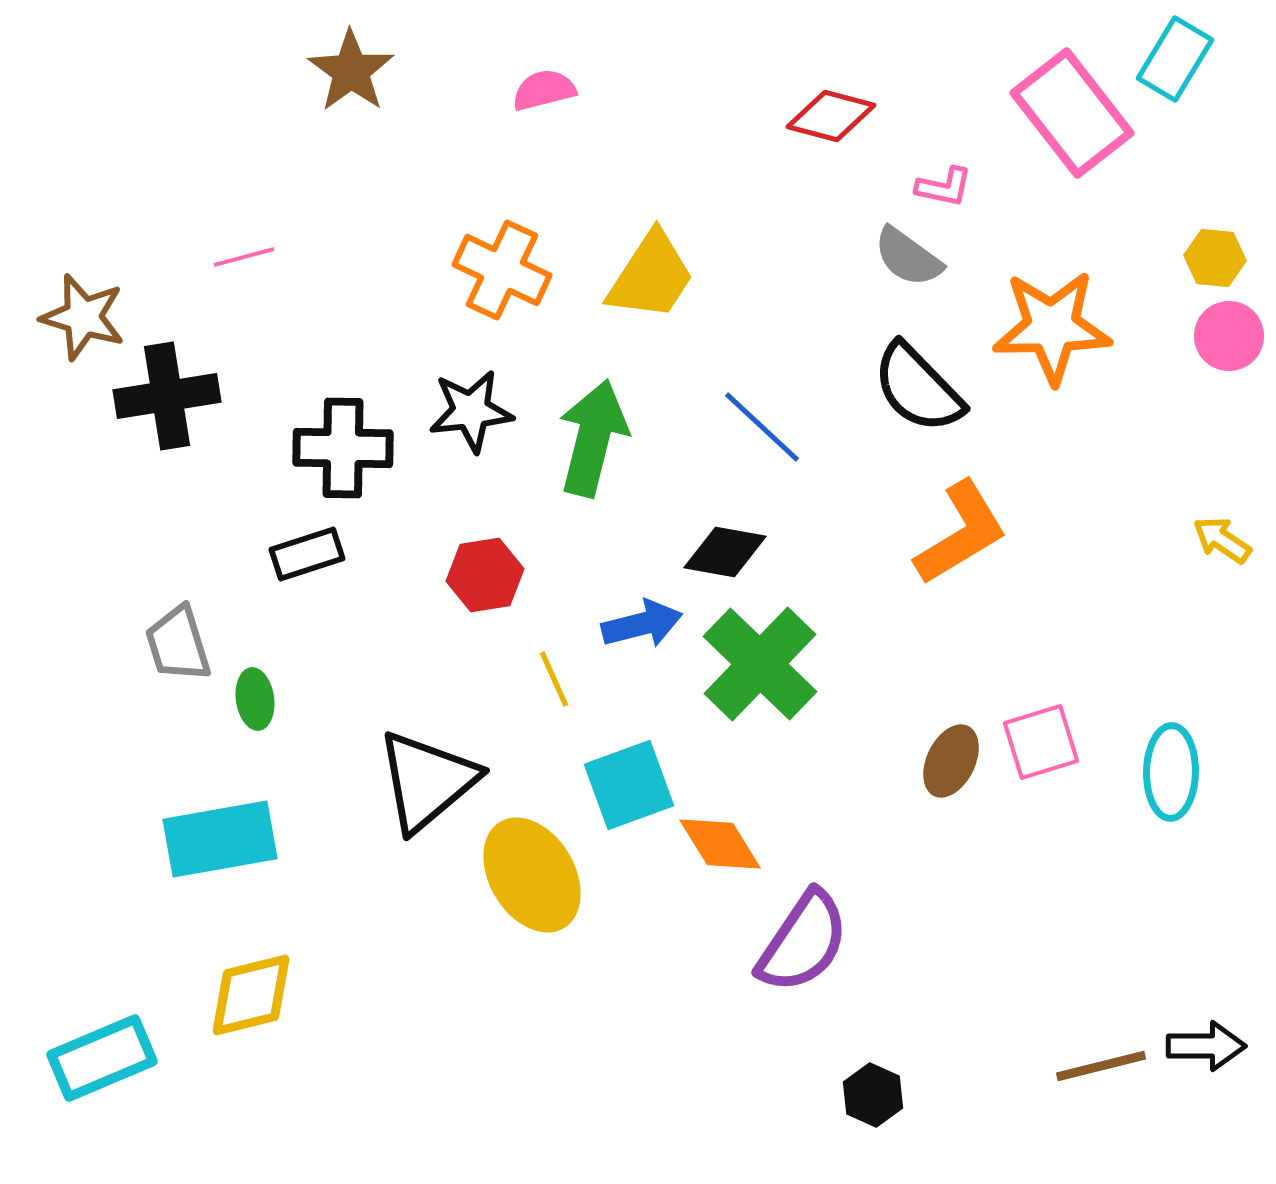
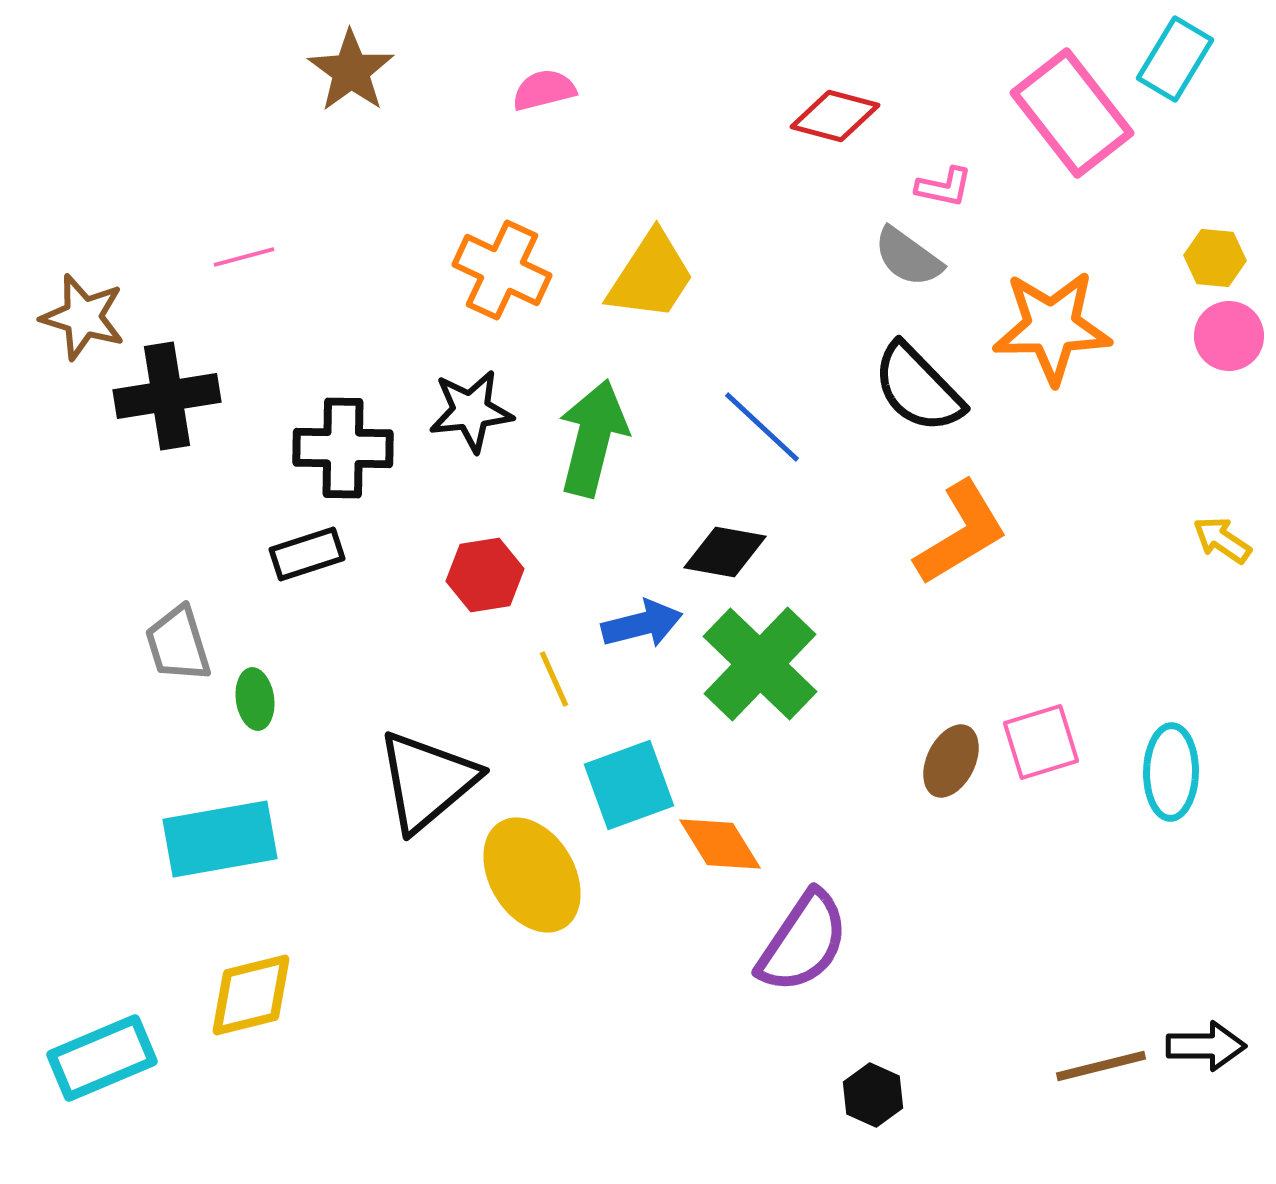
red diamond at (831, 116): moved 4 px right
